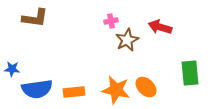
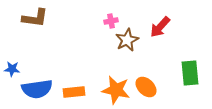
red arrow: rotated 65 degrees counterclockwise
